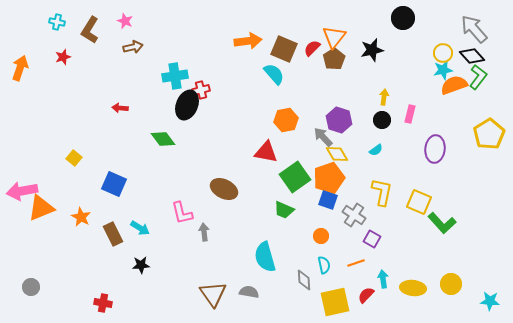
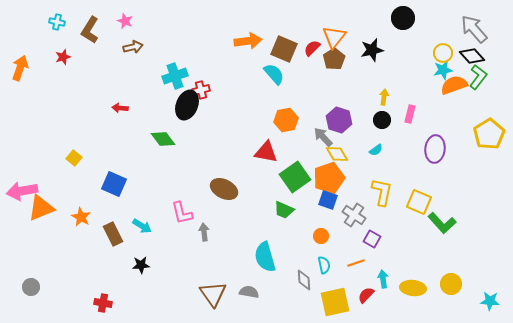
cyan cross at (175, 76): rotated 10 degrees counterclockwise
cyan arrow at (140, 228): moved 2 px right, 2 px up
